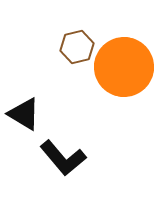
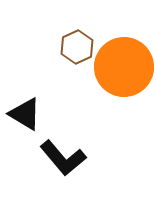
brown hexagon: rotated 12 degrees counterclockwise
black triangle: moved 1 px right
